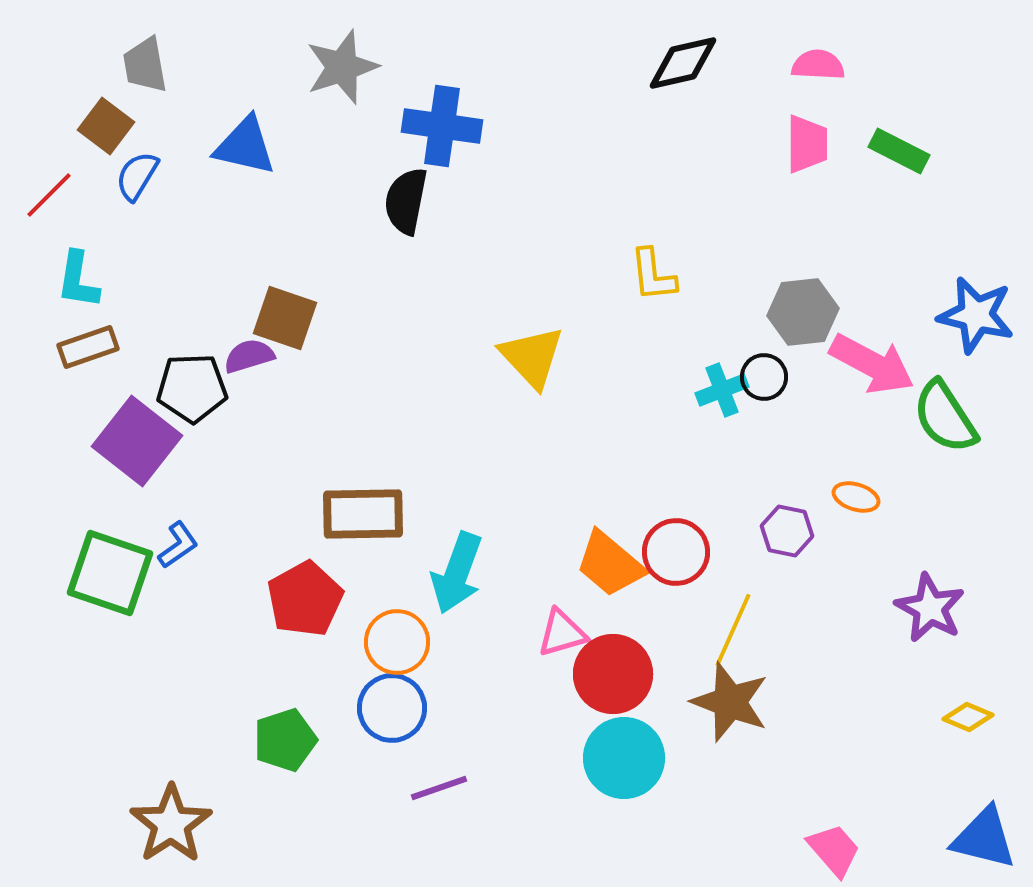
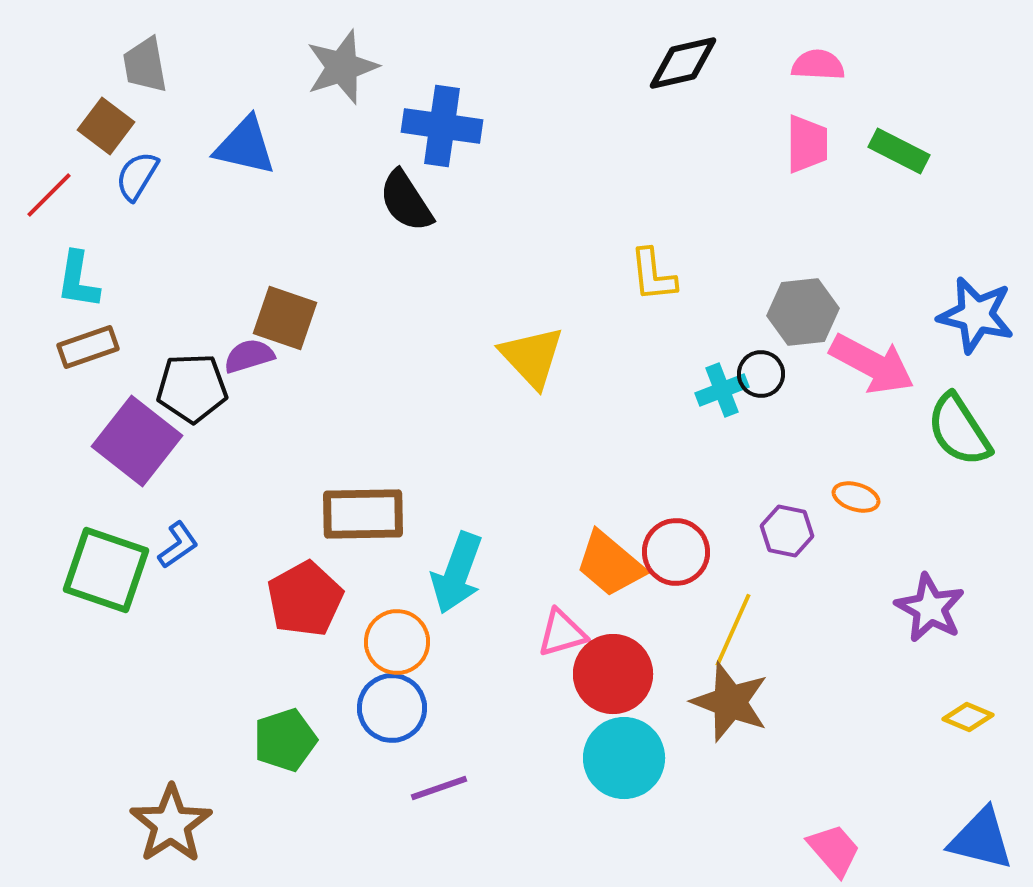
black semicircle at (406, 201): rotated 44 degrees counterclockwise
black circle at (764, 377): moved 3 px left, 3 px up
green semicircle at (945, 417): moved 14 px right, 13 px down
green square at (110, 573): moved 4 px left, 3 px up
blue triangle at (984, 838): moved 3 px left, 1 px down
